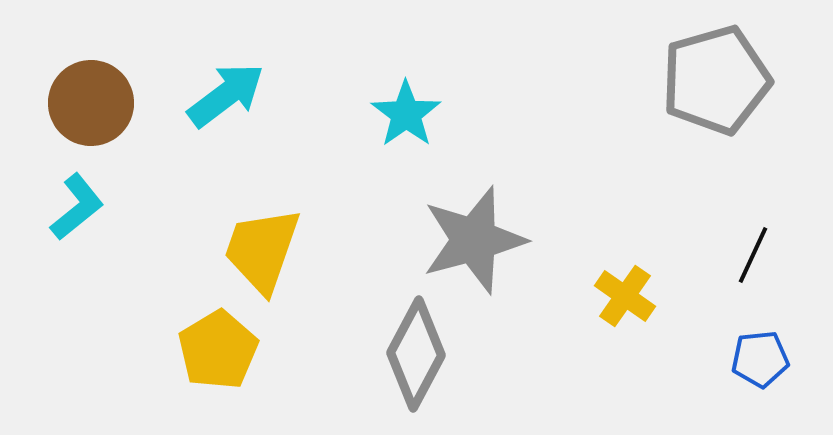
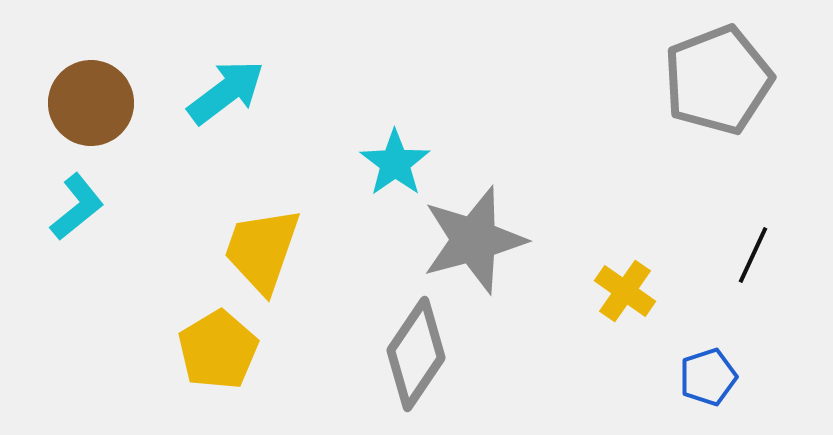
gray pentagon: moved 2 px right; rotated 5 degrees counterclockwise
cyan arrow: moved 3 px up
cyan star: moved 11 px left, 49 px down
yellow cross: moved 5 px up
gray diamond: rotated 6 degrees clockwise
blue pentagon: moved 52 px left, 18 px down; rotated 12 degrees counterclockwise
